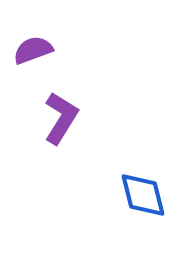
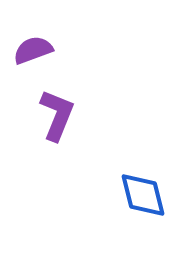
purple L-shape: moved 4 px left, 3 px up; rotated 10 degrees counterclockwise
